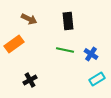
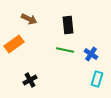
black rectangle: moved 4 px down
cyan rectangle: rotated 42 degrees counterclockwise
